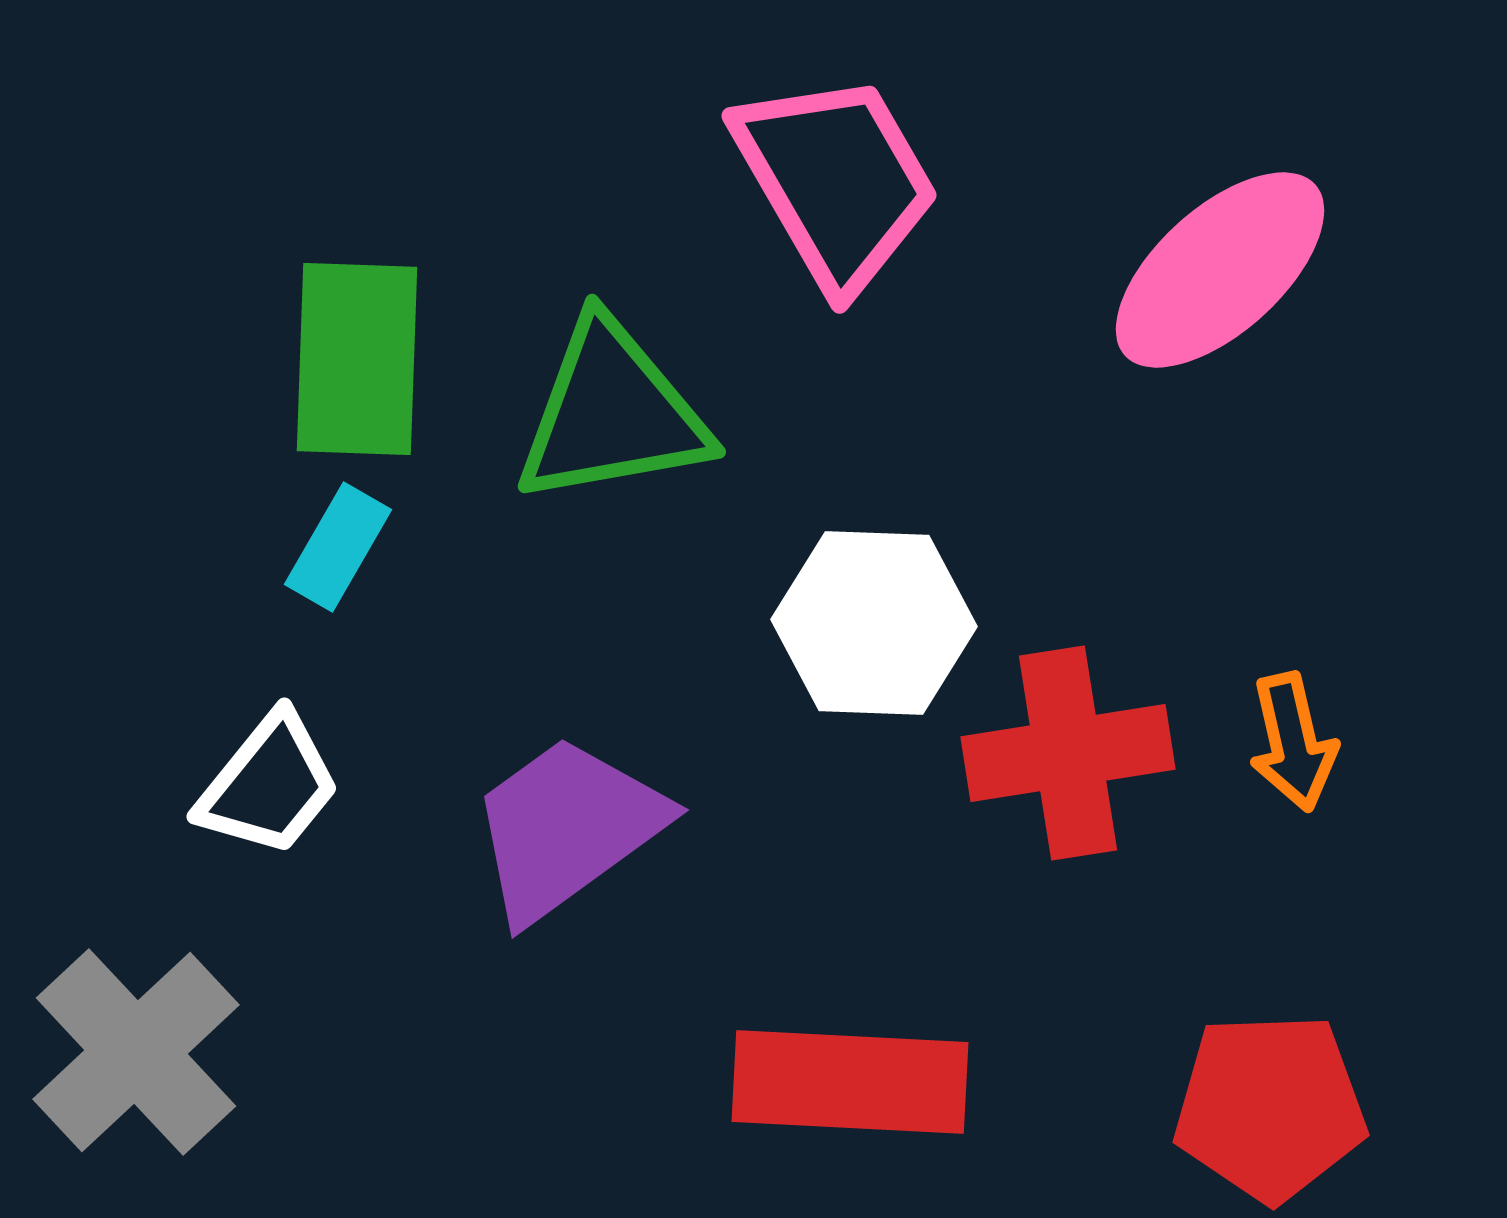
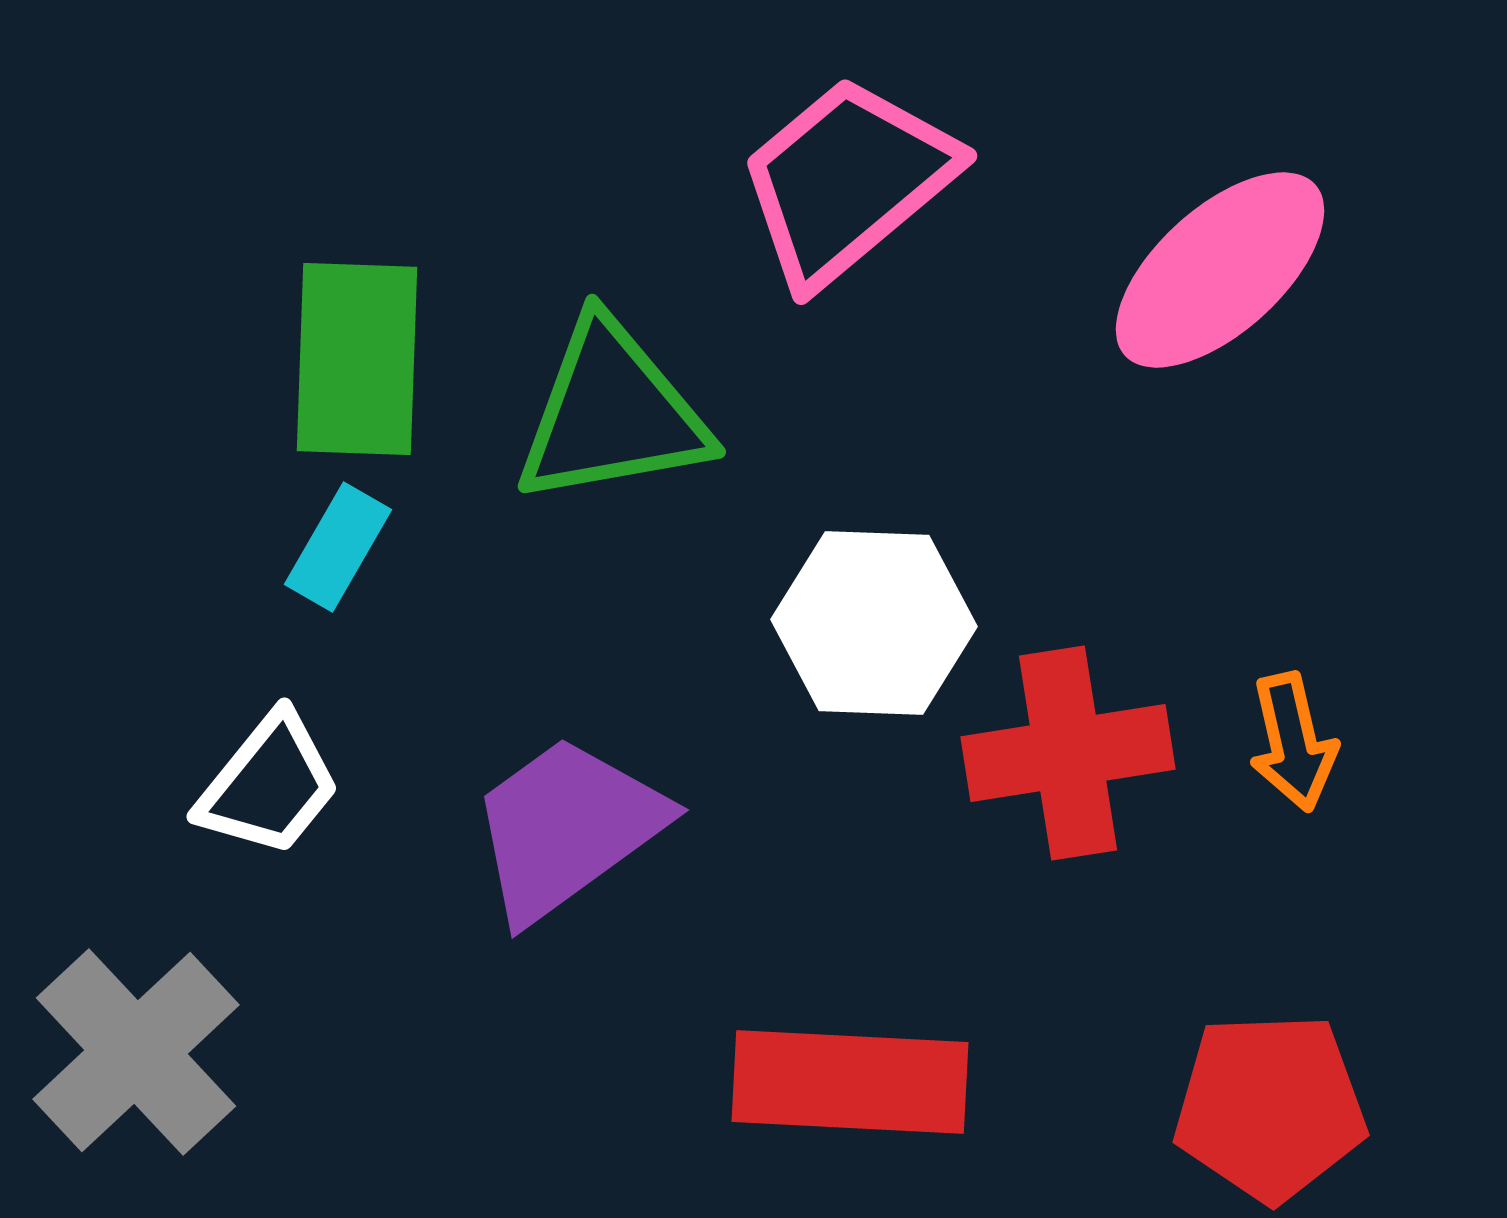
pink trapezoid: moved 11 px right; rotated 100 degrees counterclockwise
